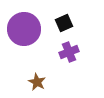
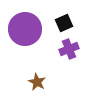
purple circle: moved 1 px right
purple cross: moved 3 px up
